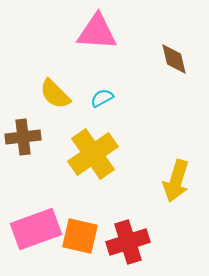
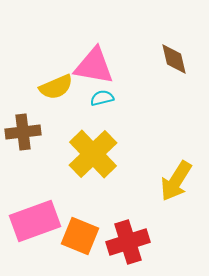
pink triangle: moved 3 px left, 34 px down; rotated 6 degrees clockwise
yellow semicircle: moved 1 px right, 7 px up; rotated 68 degrees counterclockwise
cyan semicircle: rotated 15 degrees clockwise
brown cross: moved 5 px up
yellow cross: rotated 9 degrees counterclockwise
yellow arrow: rotated 15 degrees clockwise
pink rectangle: moved 1 px left, 8 px up
orange square: rotated 9 degrees clockwise
